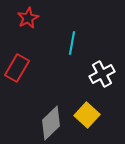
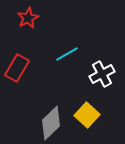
cyan line: moved 5 px left, 11 px down; rotated 50 degrees clockwise
